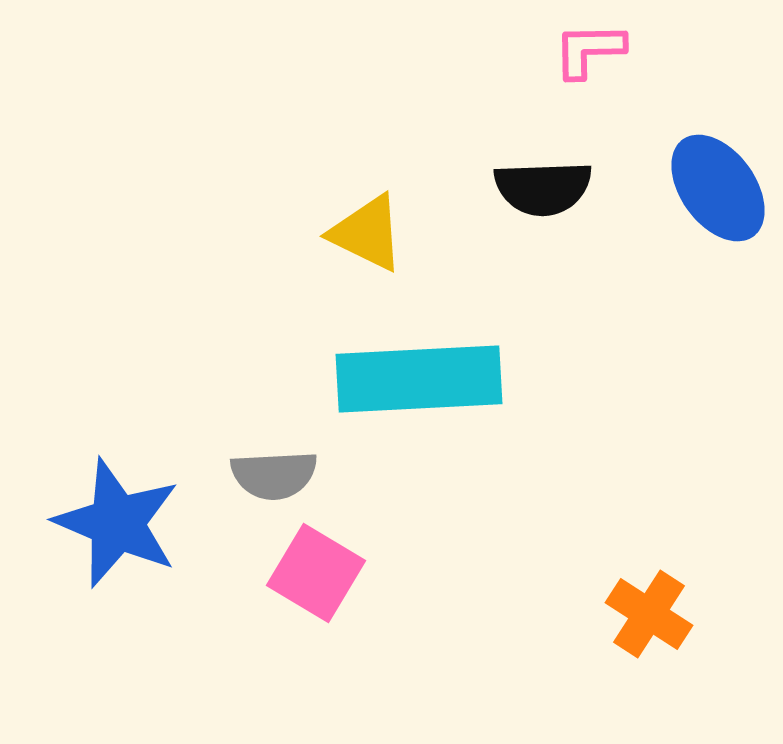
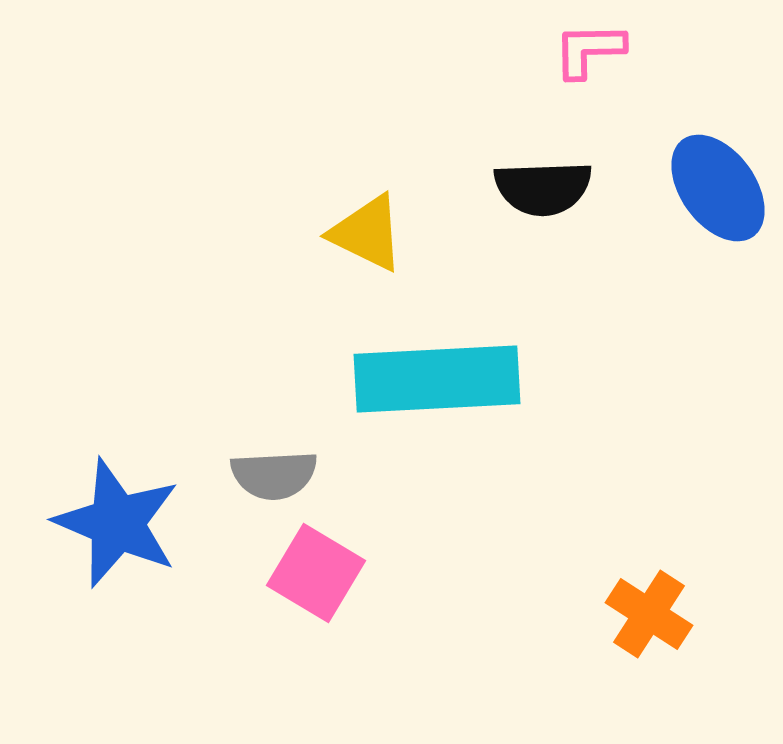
cyan rectangle: moved 18 px right
